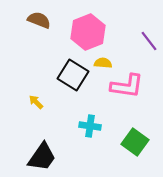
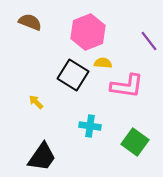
brown semicircle: moved 9 px left, 2 px down
